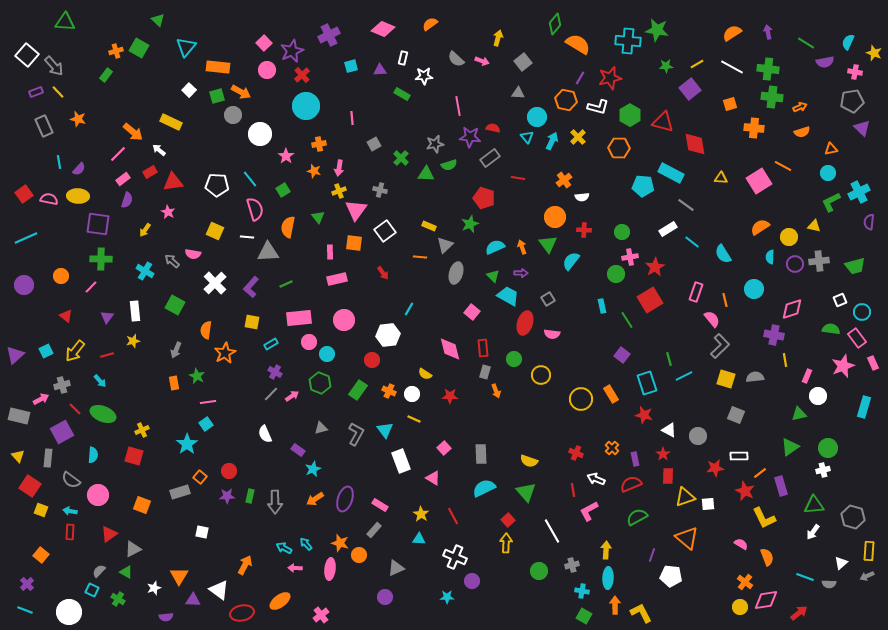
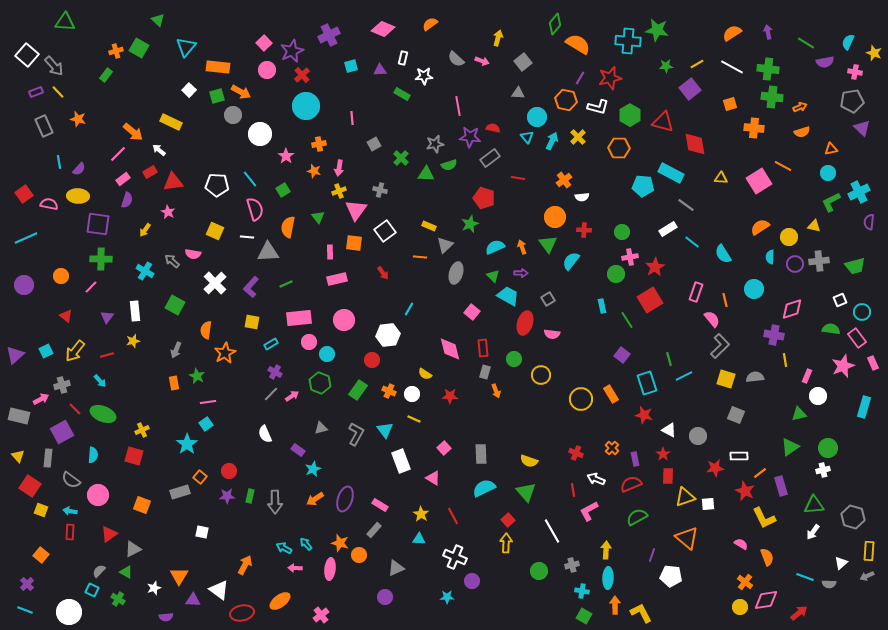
pink semicircle at (49, 199): moved 5 px down
